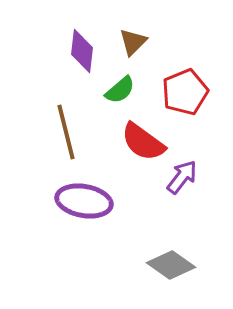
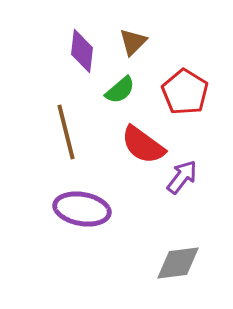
red pentagon: rotated 18 degrees counterclockwise
red semicircle: moved 3 px down
purple ellipse: moved 2 px left, 8 px down
gray diamond: moved 7 px right, 2 px up; rotated 42 degrees counterclockwise
